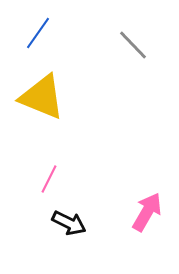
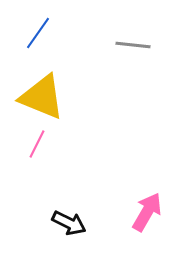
gray line: rotated 40 degrees counterclockwise
pink line: moved 12 px left, 35 px up
